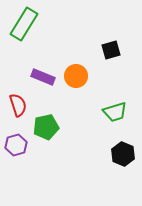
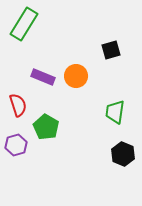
green trapezoid: rotated 115 degrees clockwise
green pentagon: rotated 30 degrees counterclockwise
